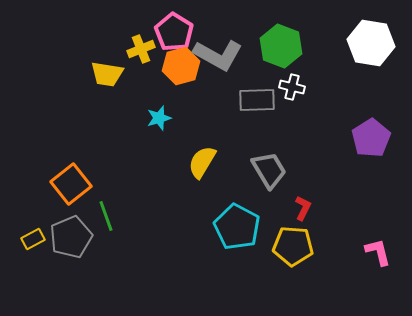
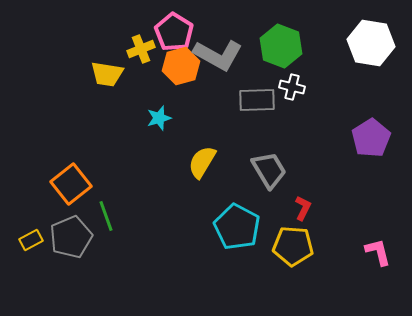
yellow rectangle: moved 2 px left, 1 px down
